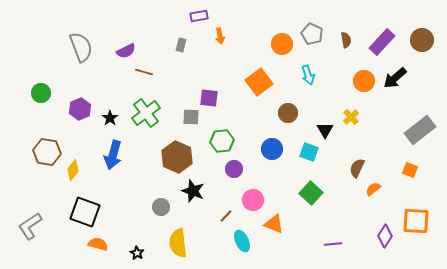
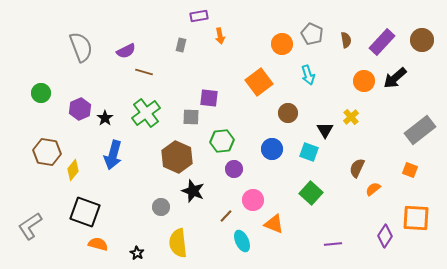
black star at (110, 118): moved 5 px left
orange square at (416, 221): moved 3 px up
